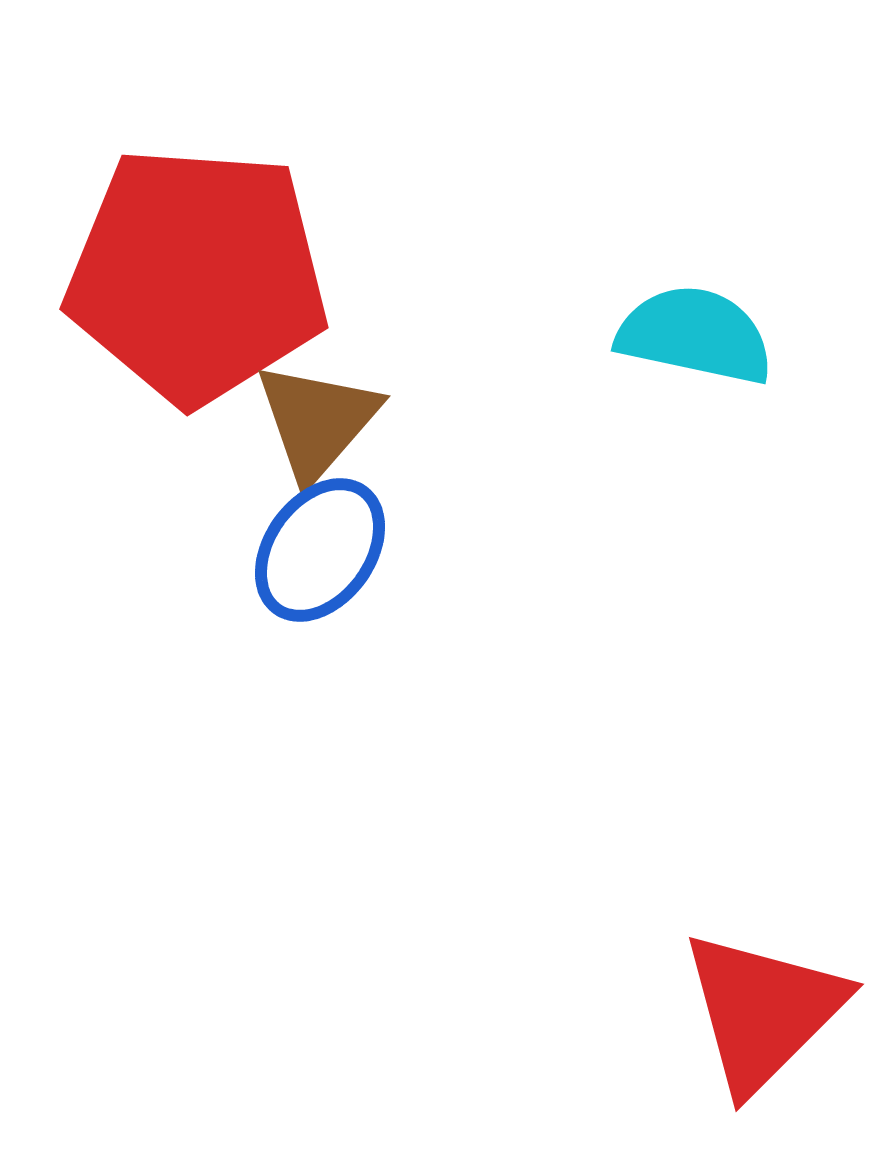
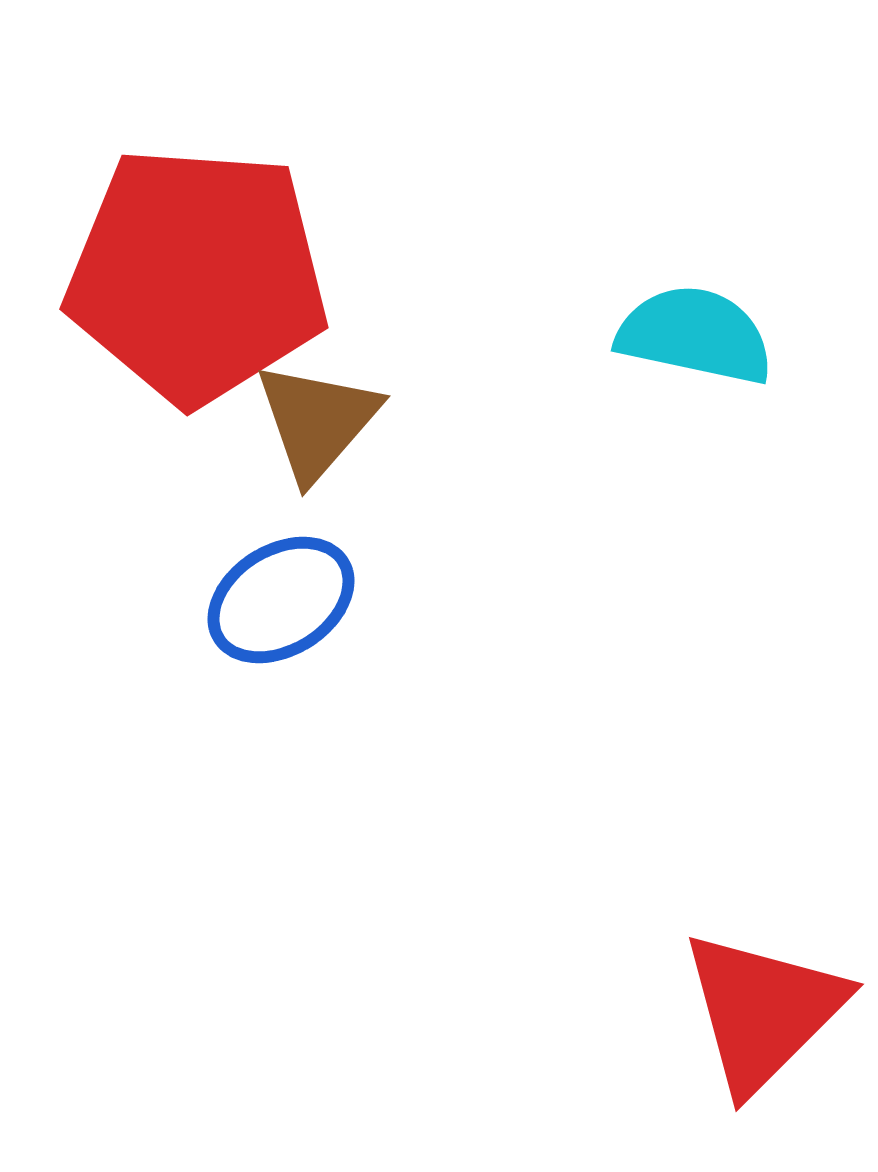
blue ellipse: moved 39 px left, 50 px down; rotated 22 degrees clockwise
